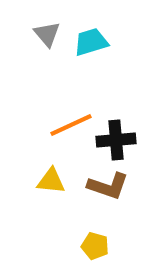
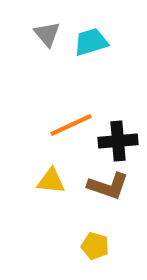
black cross: moved 2 px right, 1 px down
